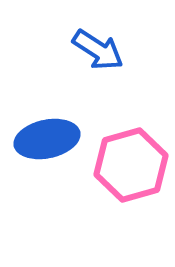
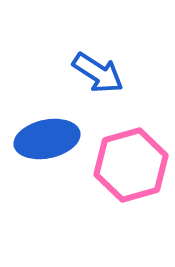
blue arrow: moved 23 px down
